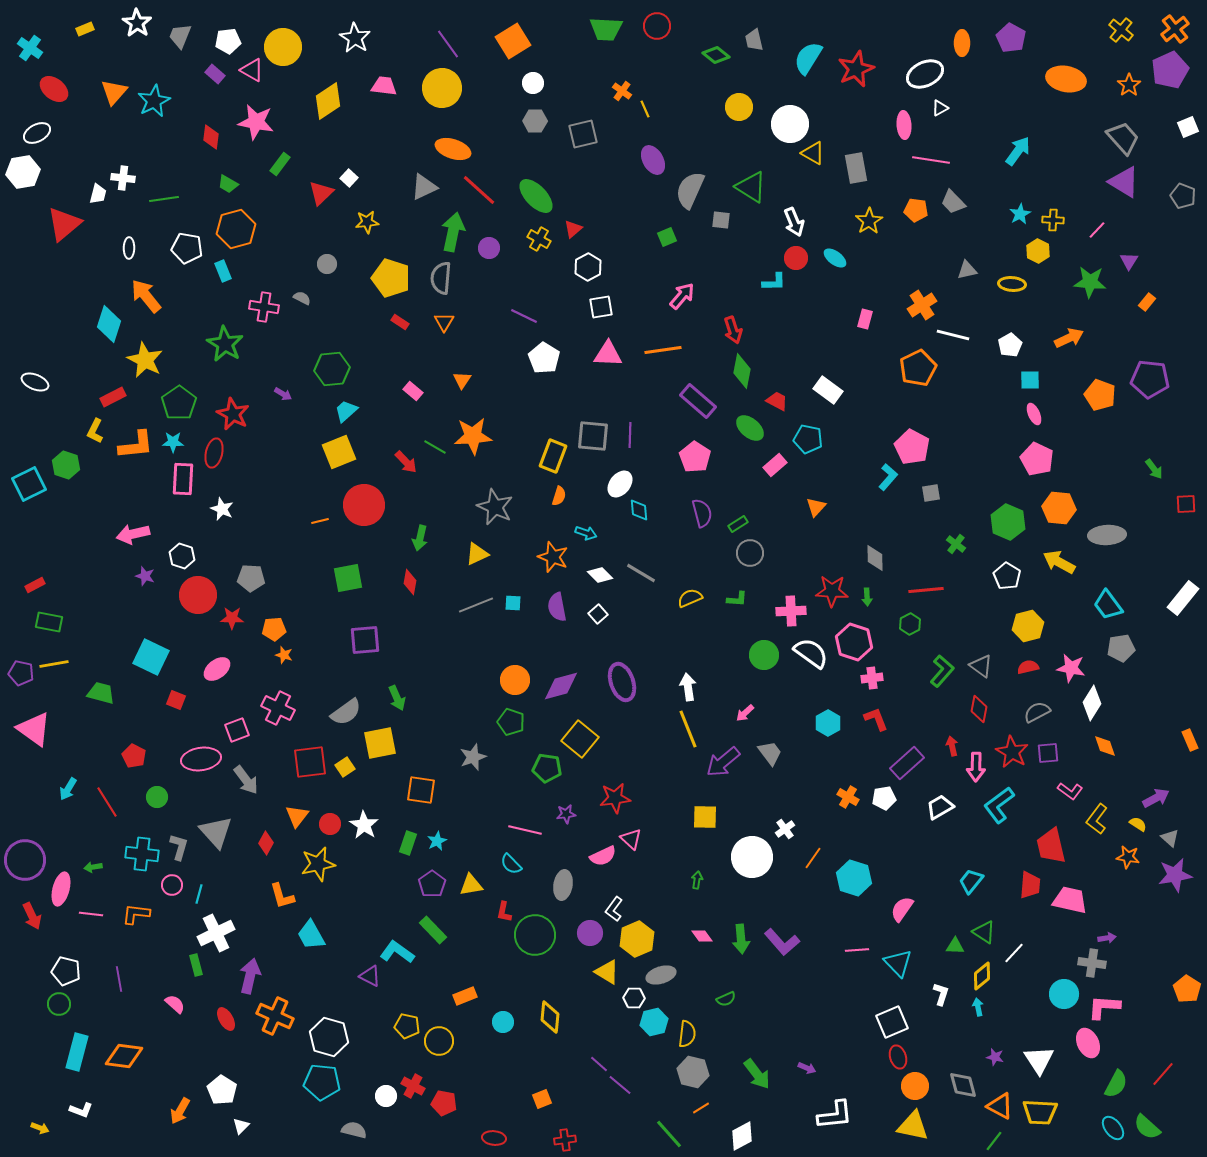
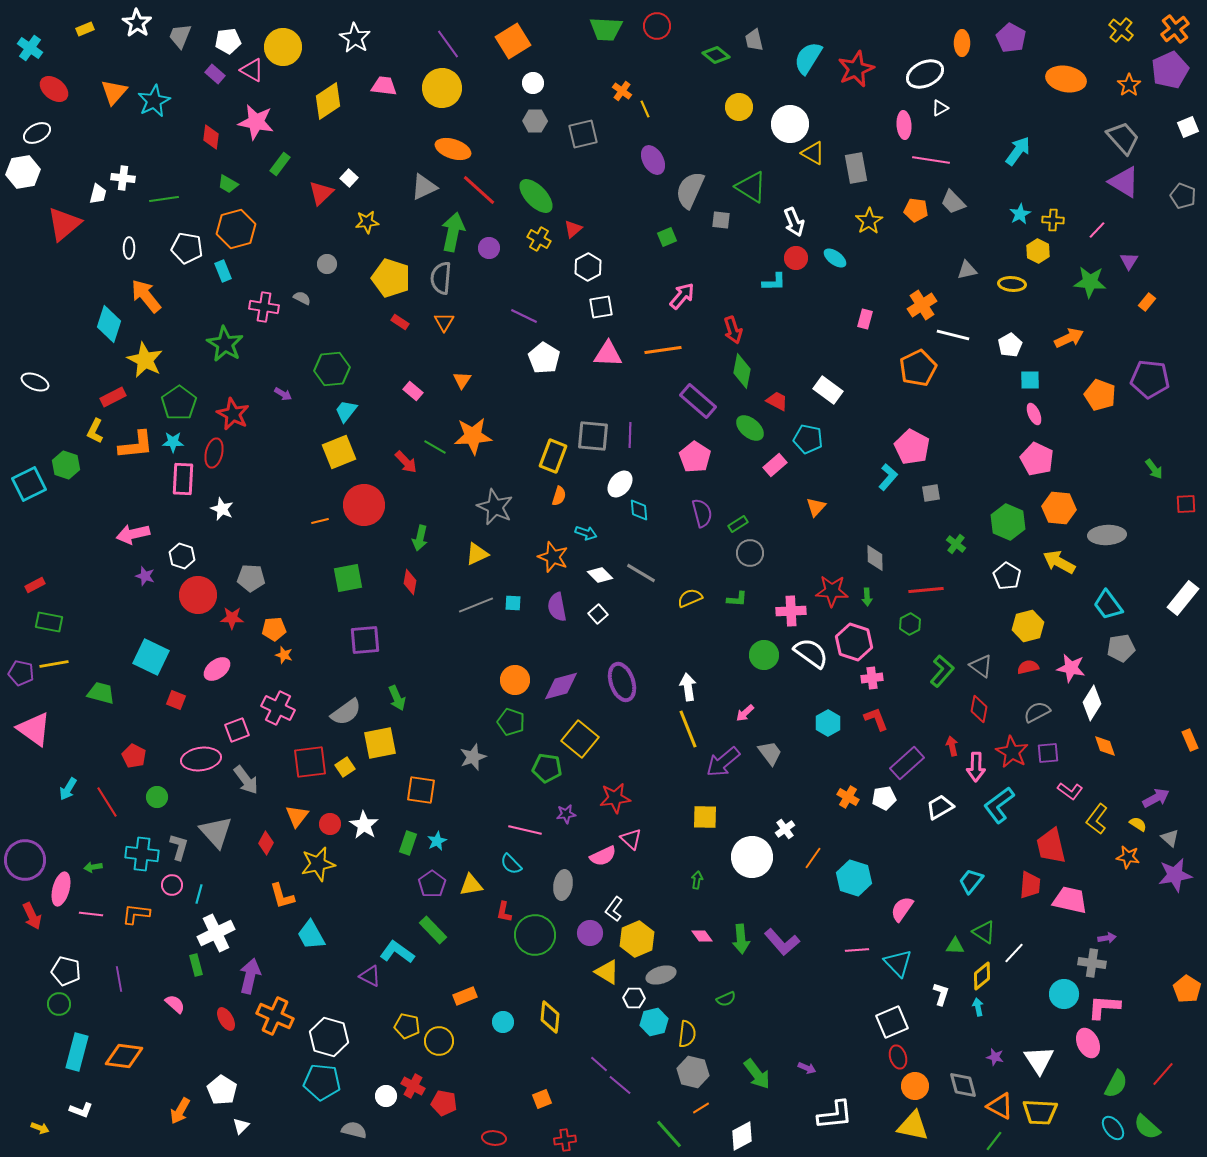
cyan trapezoid at (346, 411): rotated 10 degrees counterclockwise
